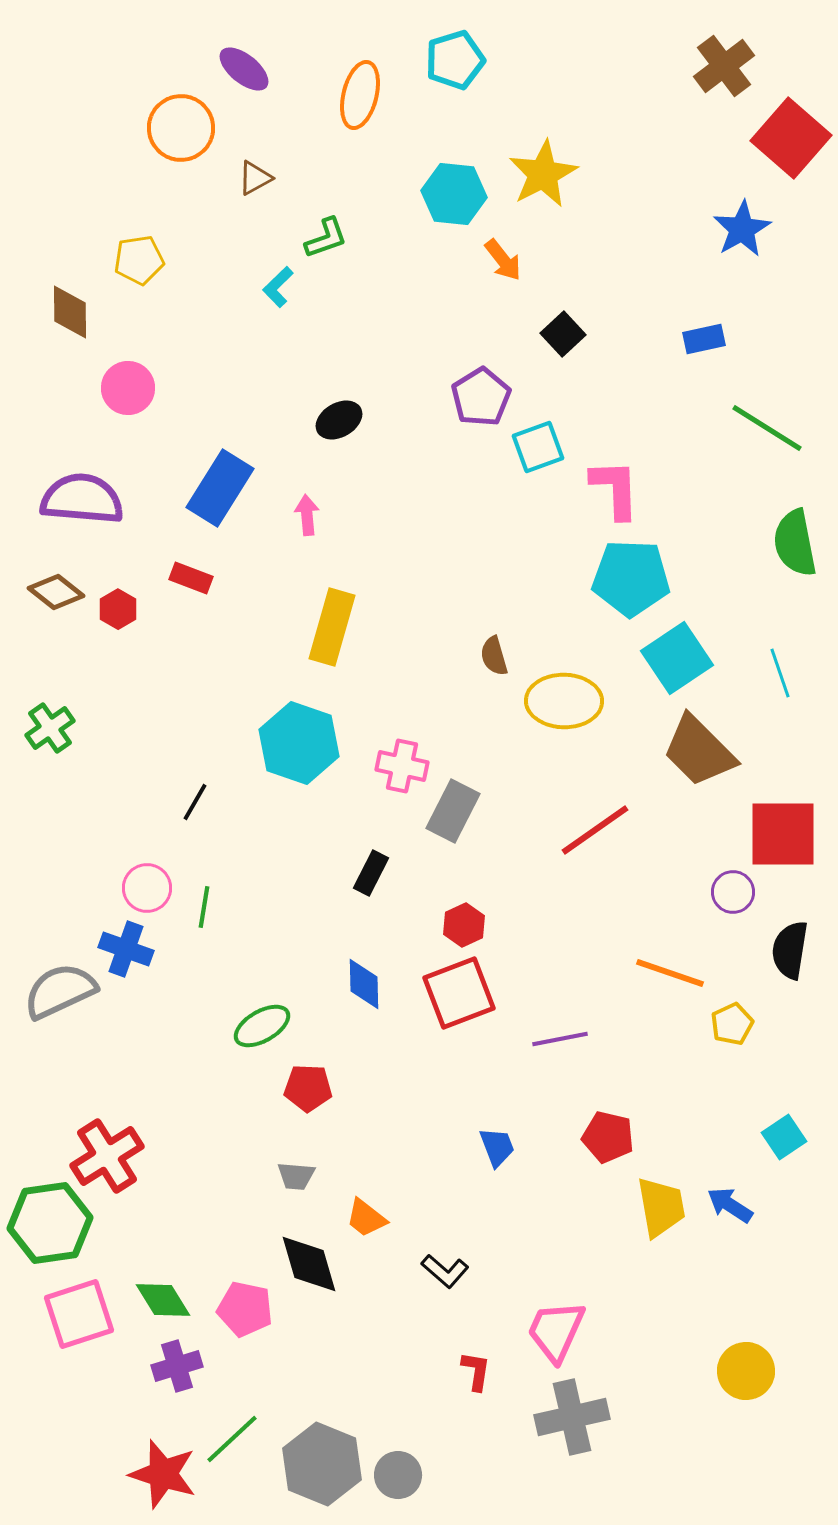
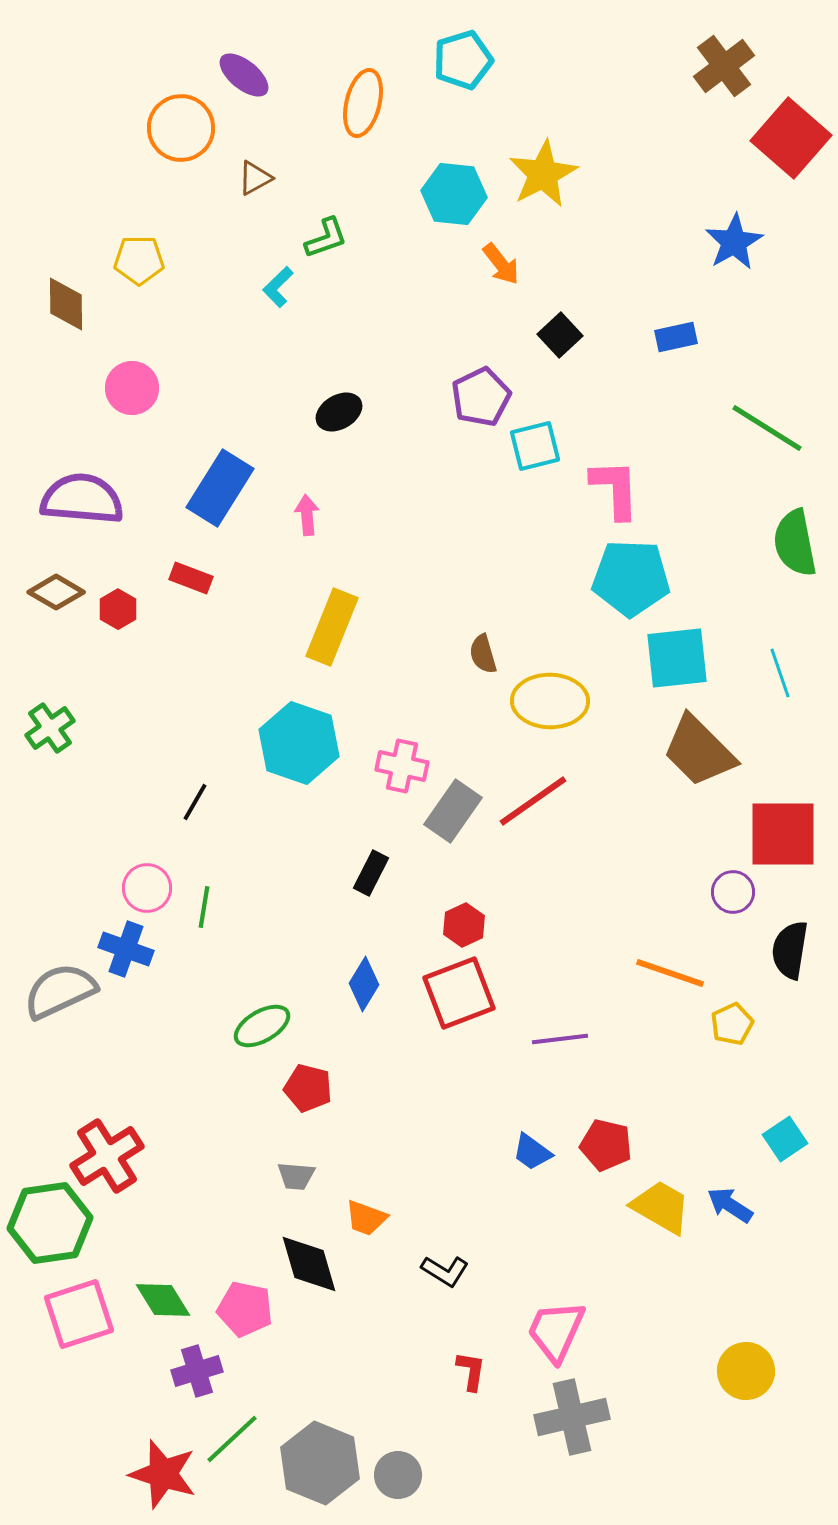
cyan pentagon at (455, 60): moved 8 px right
purple ellipse at (244, 69): moved 6 px down
orange ellipse at (360, 95): moved 3 px right, 8 px down
blue star at (742, 229): moved 8 px left, 13 px down
yellow pentagon at (139, 260): rotated 9 degrees clockwise
orange arrow at (503, 260): moved 2 px left, 4 px down
brown diamond at (70, 312): moved 4 px left, 8 px up
black square at (563, 334): moved 3 px left, 1 px down
blue rectangle at (704, 339): moved 28 px left, 2 px up
pink circle at (128, 388): moved 4 px right
purple pentagon at (481, 397): rotated 6 degrees clockwise
black ellipse at (339, 420): moved 8 px up
cyan square at (538, 447): moved 3 px left, 1 px up; rotated 6 degrees clockwise
brown diamond at (56, 592): rotated 8 degrees counterclockwise
yellow rectangle at (332, 627): rotated 6 degrees clockwise
brown semicircle at (494, 656): moved 11 px left, 2 px up
cyan square at (677, 658): rotated 28 degrees clockwise
yellow ellipse at (564, 701): moved 14 px left
gray rectangle at (453, 811): rotated 8 degrees clockwise
red line at (595, 830): moved 62 px left, 29 px up
blue diamond at (364, 984): rotated 32 degrees clockwise
purple line at (560, 1039): rotated 4 degrees clockwise
red pentagon at (308, 1088): rotated 12 degrees clockwise
red pentagon at (608, 1137): moved 2 px left, 8 px down
cyan square at (784, 1137): moved 1 px right, 2 px down
blue trapezoid at (497, 1147): moved 35 px right, 5 px down; rotated 147 degrees clockwise
yellow trapezoid at (661, 1207): rotated 50 degrees counterclockwise
orange trapezoid at (366, 1218): rotated 18 degrees counterclockwise
black L-shape at (445, 1271): rotated 9 degrees counterclockwise
purple cross at (177, 1366): moved 20 px right, 5 px down
red L-shape at (476, 1371): moved 5 px left
gray hexagon at (322, 1464): moved 2 px left, 1 px up
